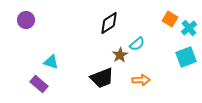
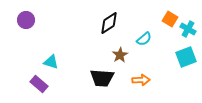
cyan cross: moved 1 px left, 1 px down; rotated 21 degrees counterclockwise
cyan semicircle: moved 7 px right, 5 px up
black trapezoid: rotated 25 degrees clockwise
